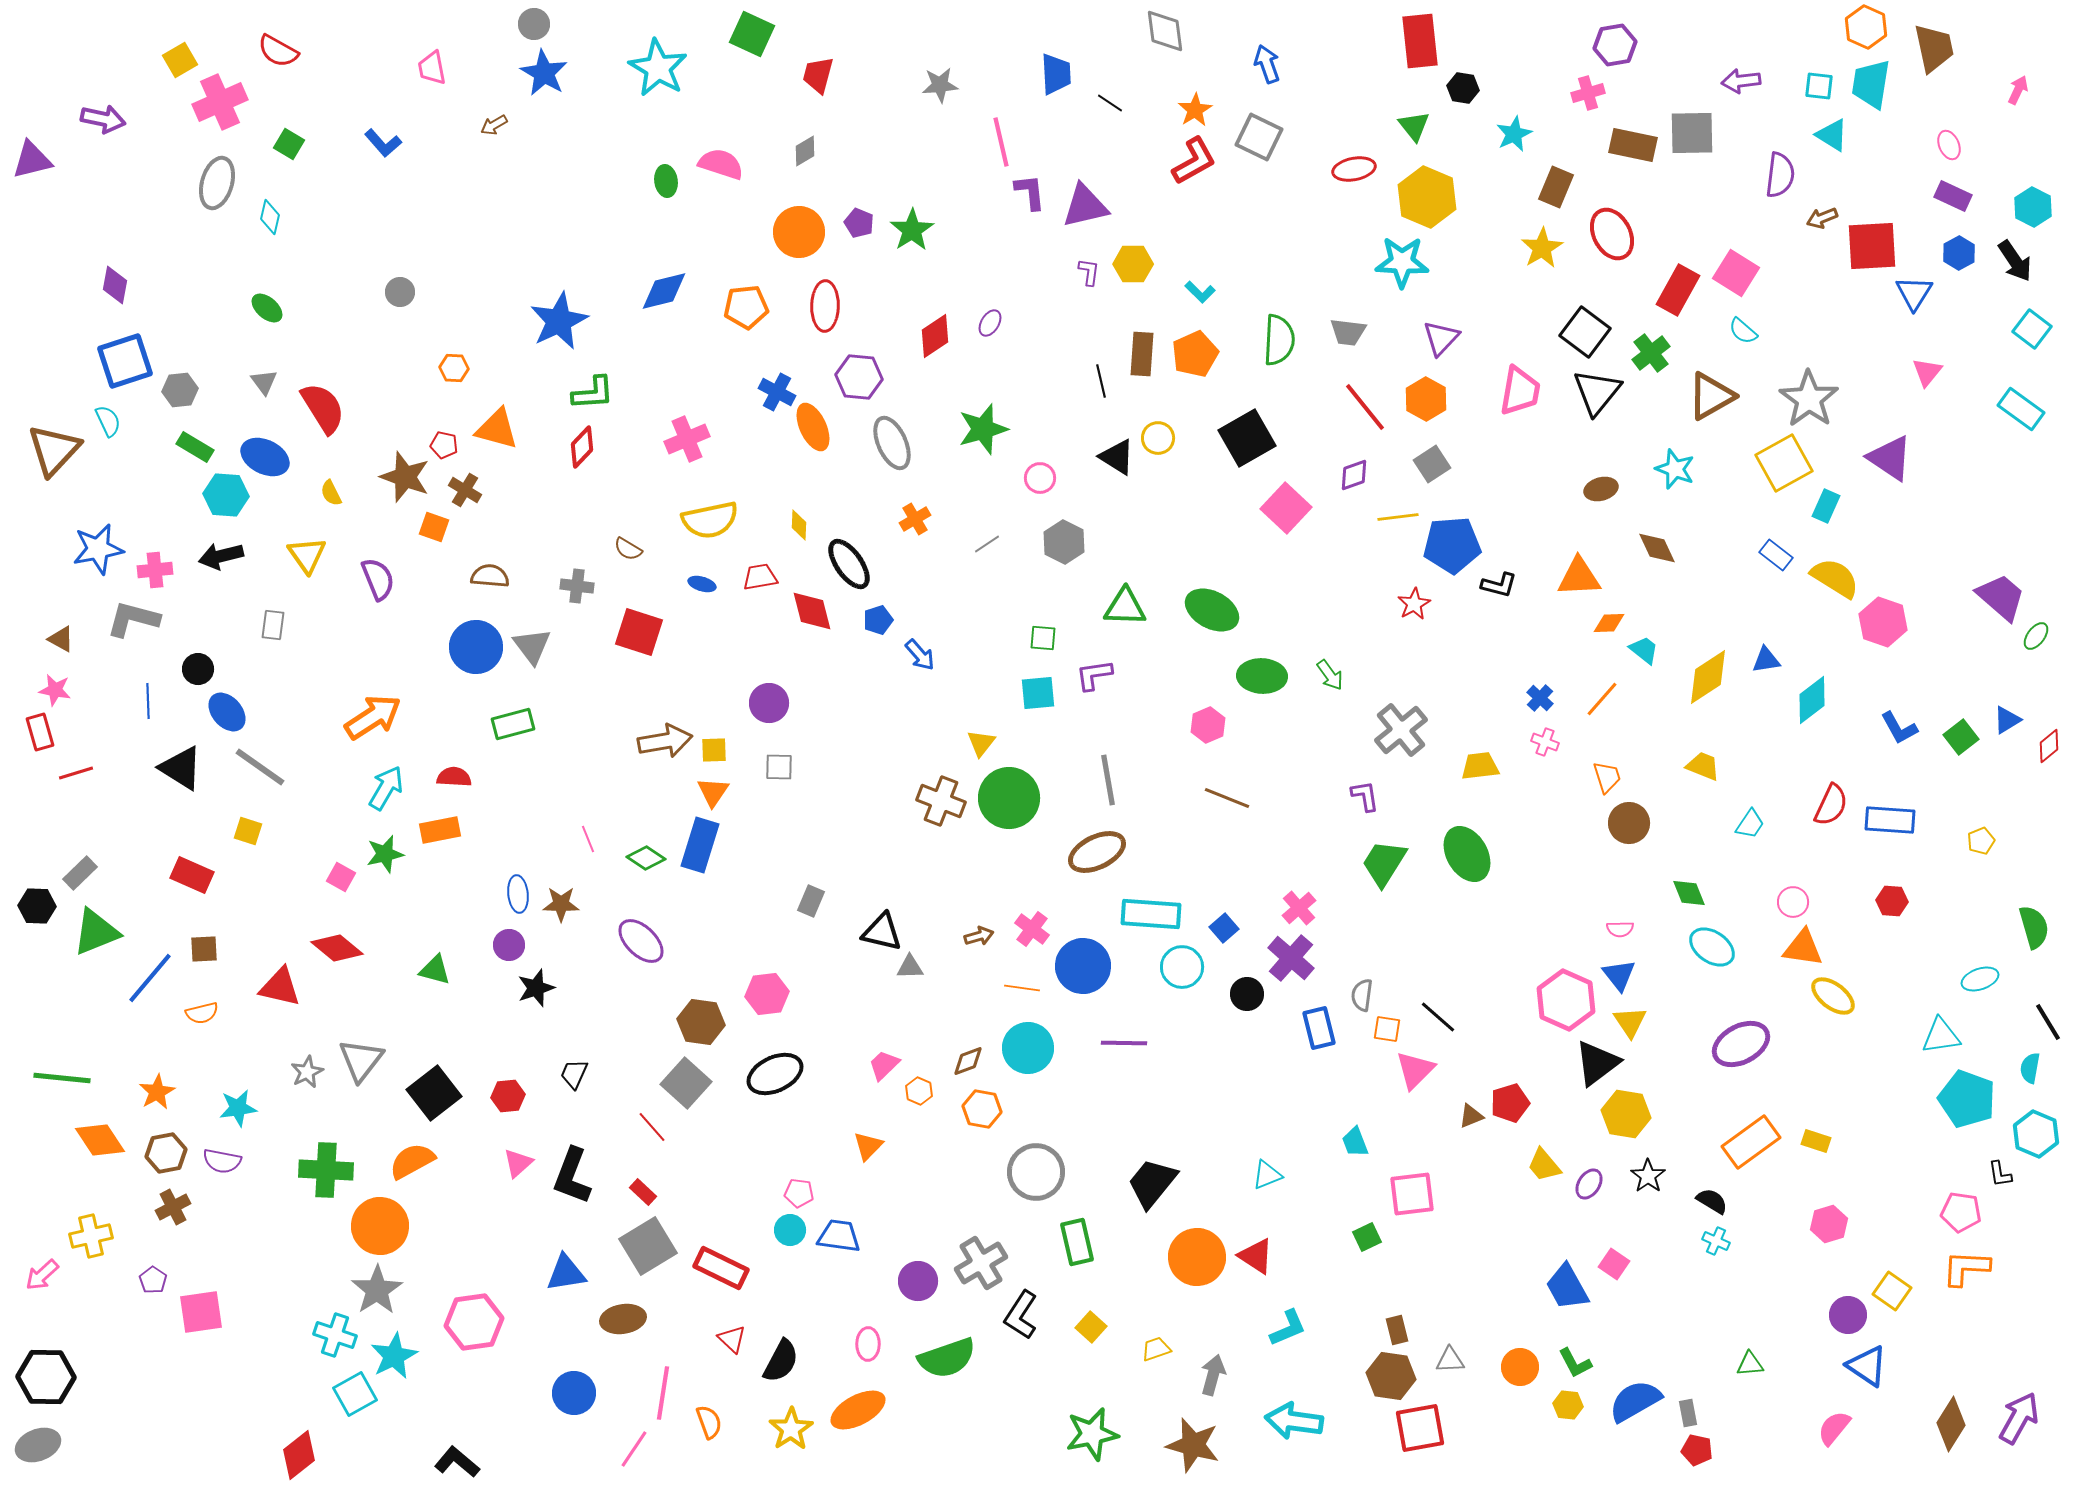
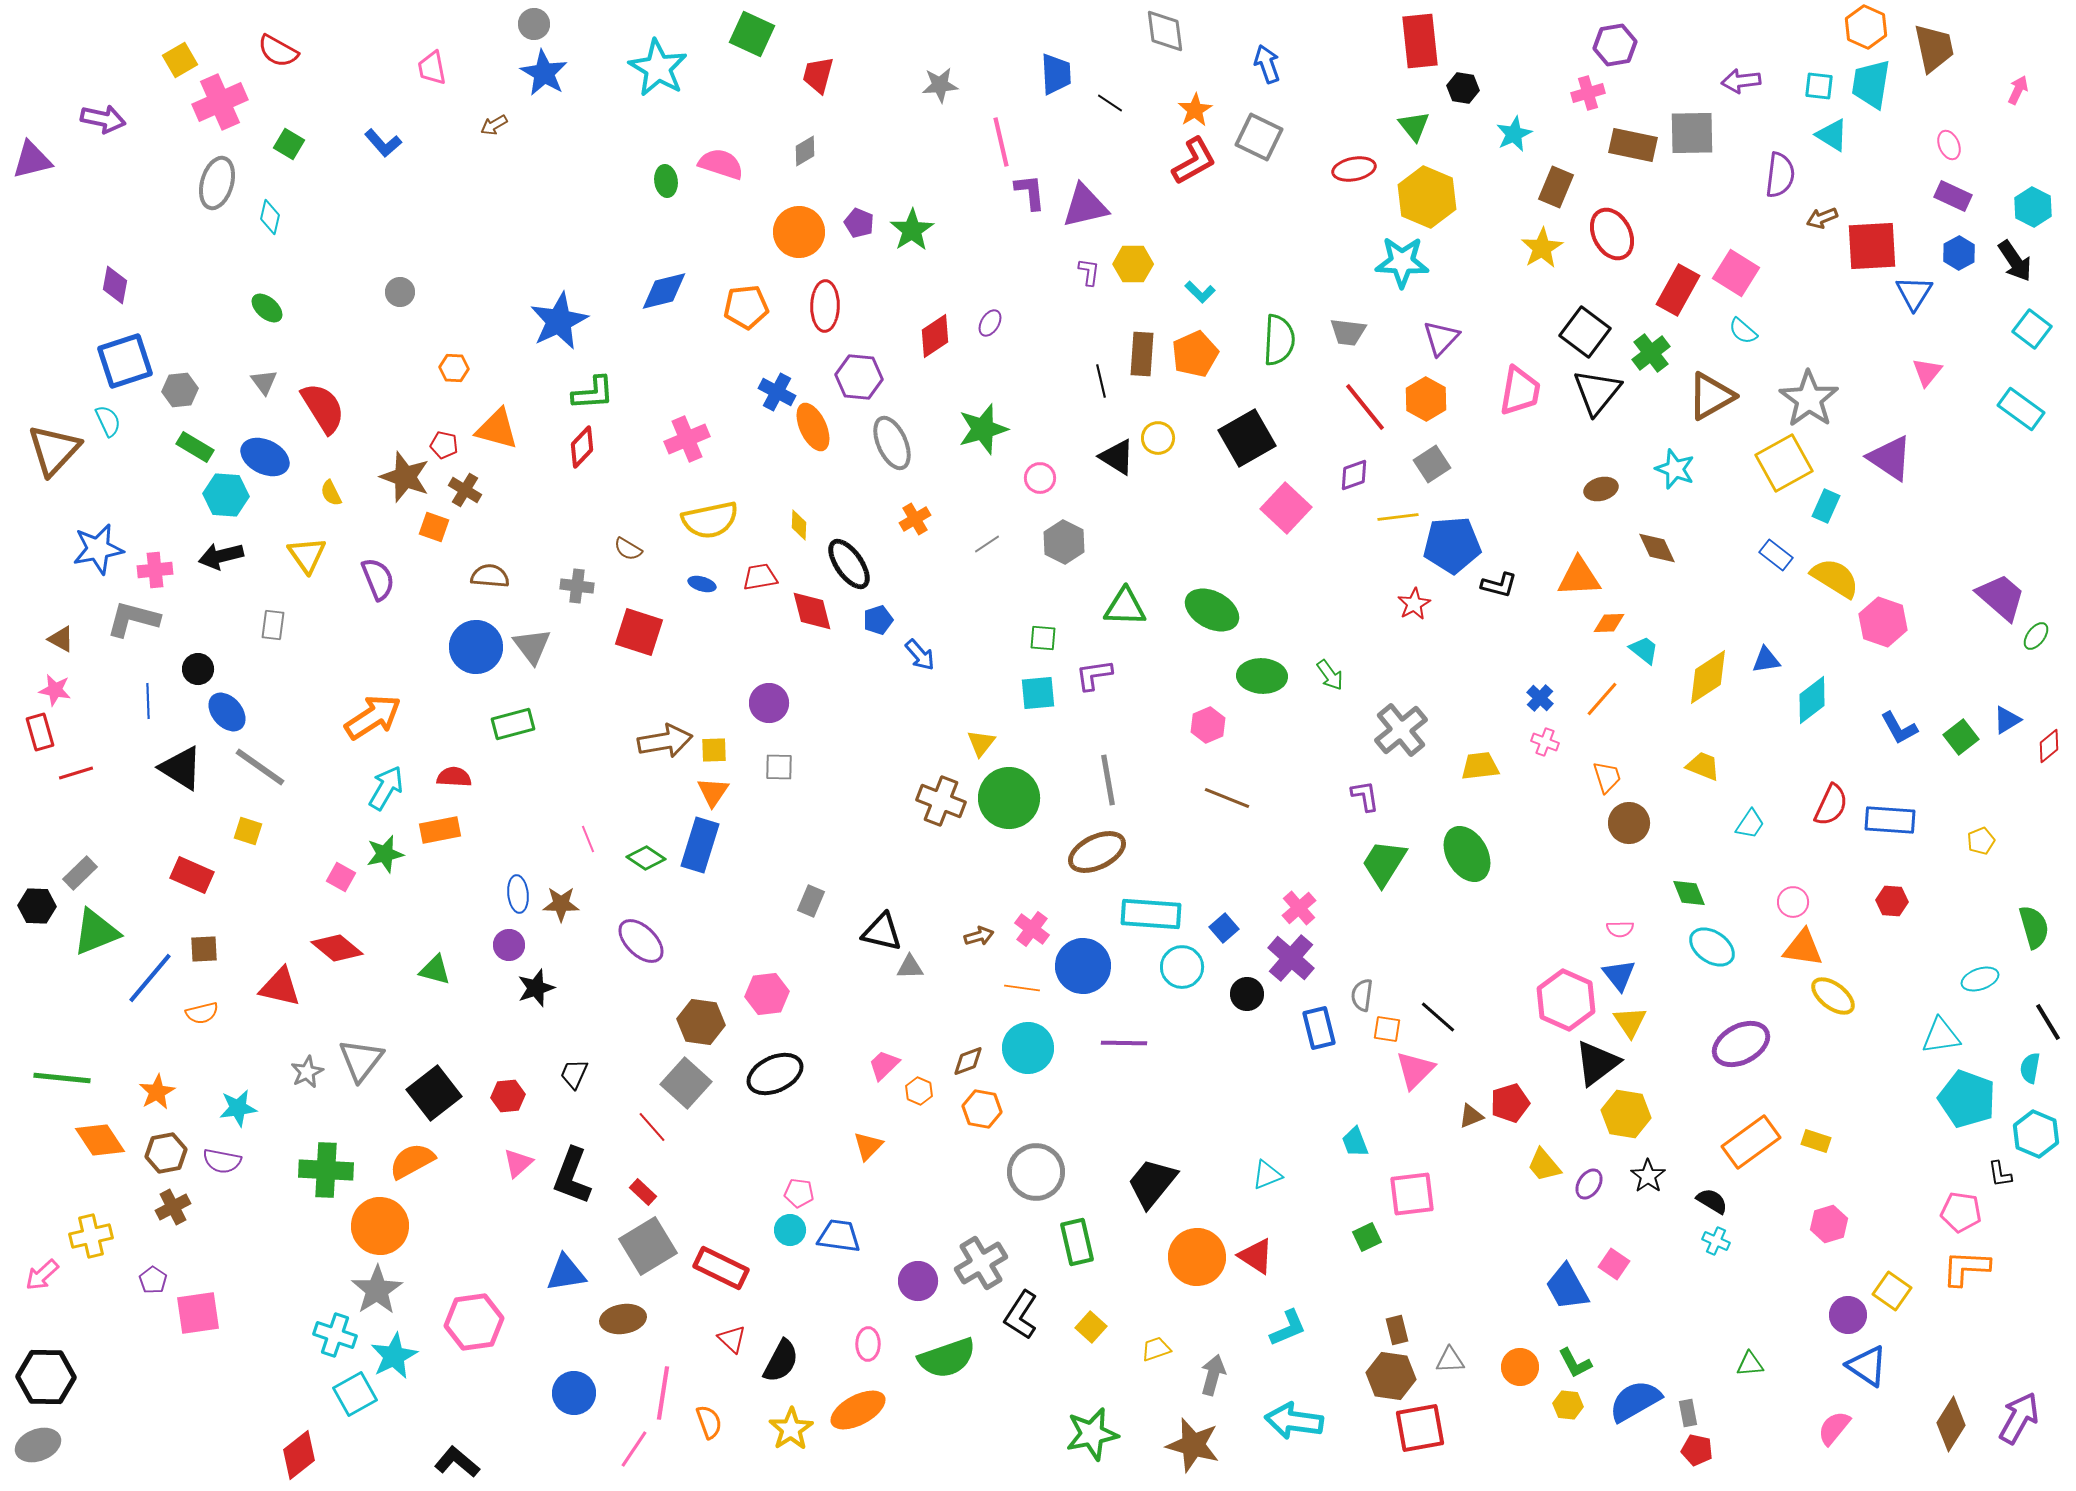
pink square at (201, 1312): moved 3 px left, 1 px down
